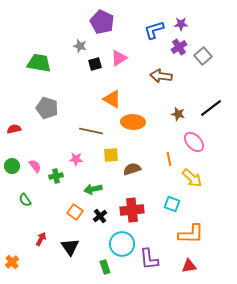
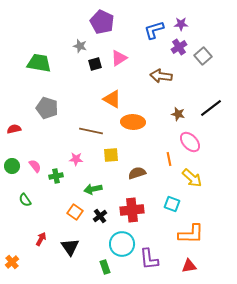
pink ellipse: moved 4 px left
brown semicircle: moved 5 px right, 4 px down
